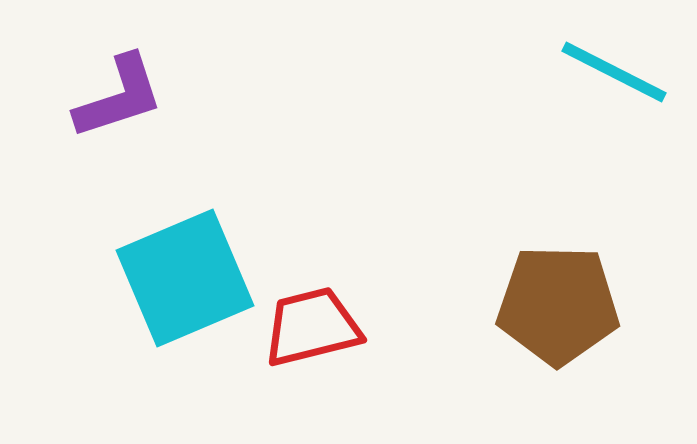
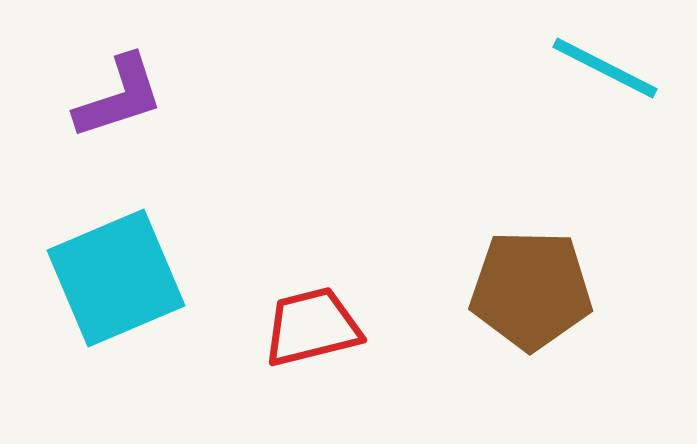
cyan line: moved 9 px left, 4 px up
cyan square: moved 69 px left
brown pentagon: moved 27 px left, 15 px up
